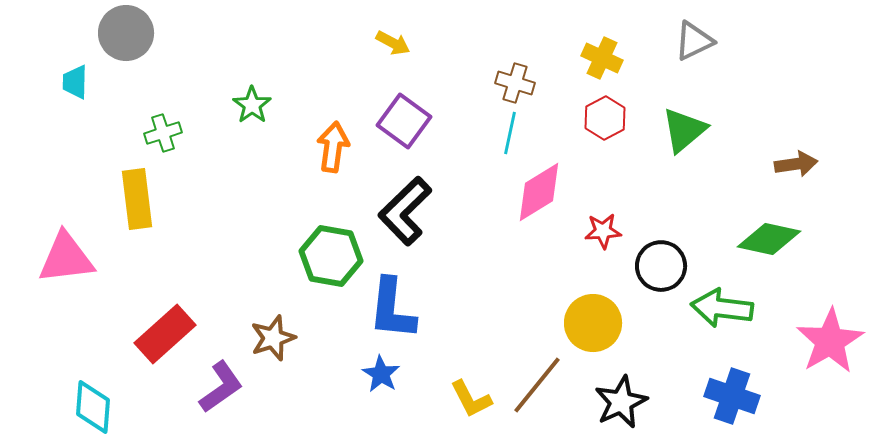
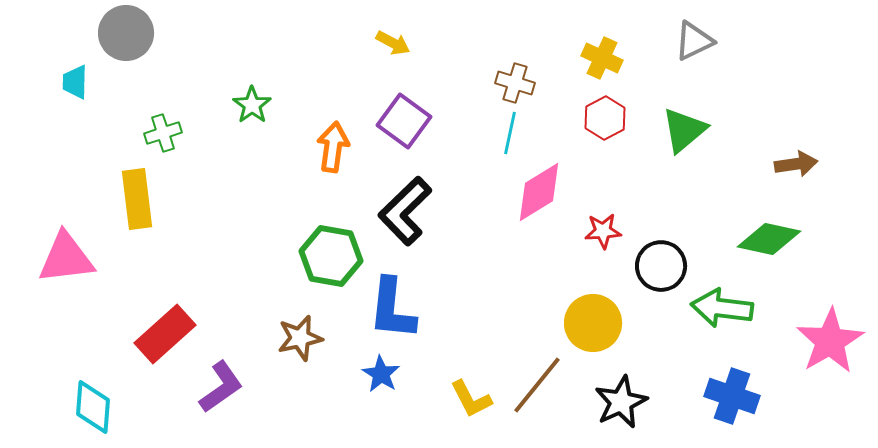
brown star: moved 27 px right; rotated 6 degrees clockwise
